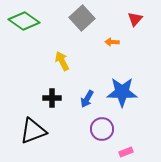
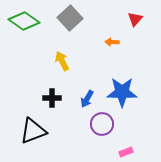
gray square: moved 12 px left
purple circle: moved 5 px up
